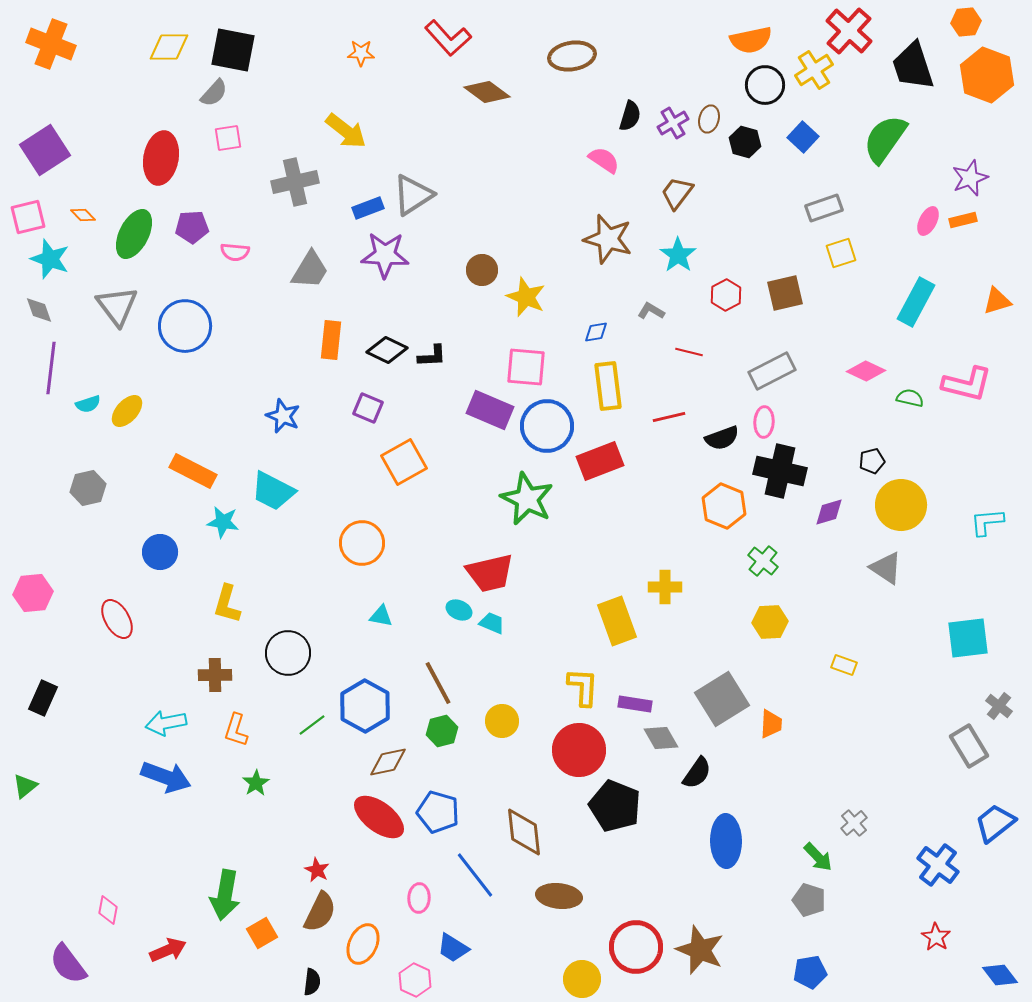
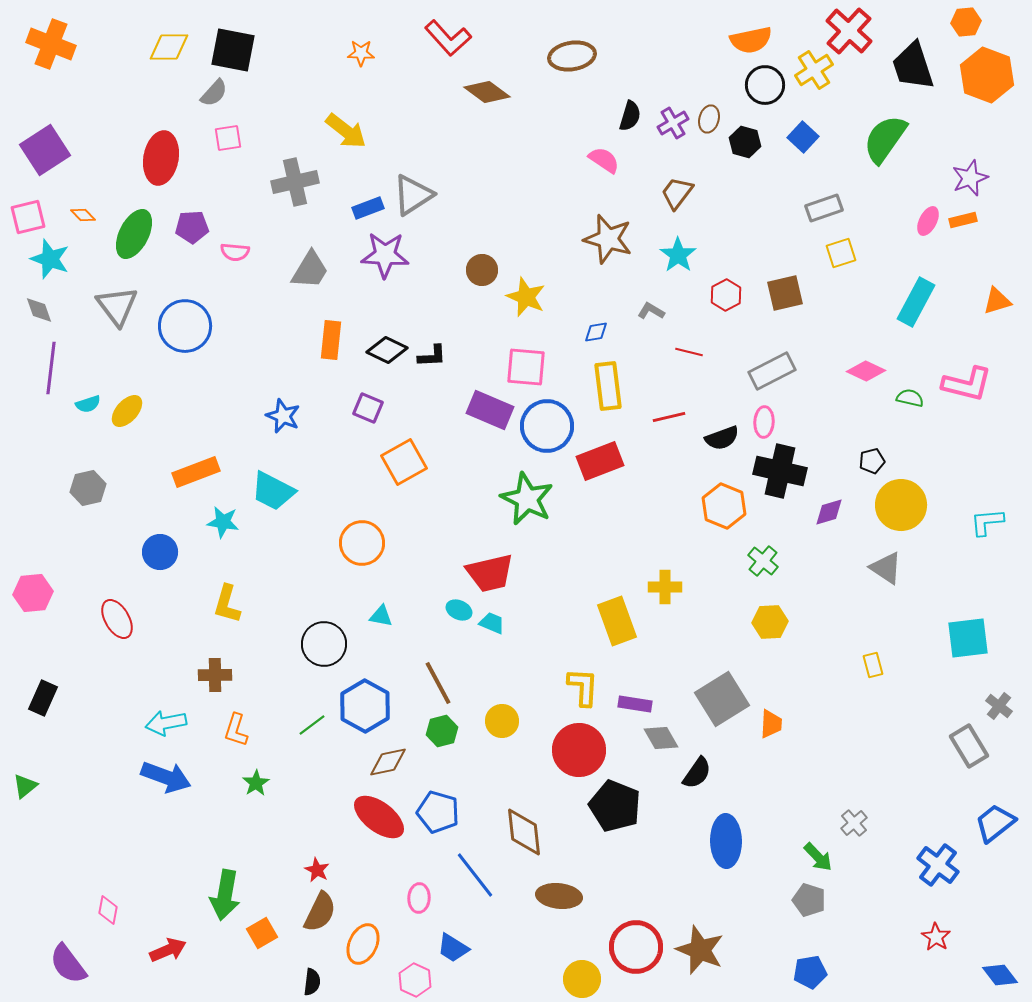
orange rectangle at (193, 471): moved 3 px right, 1 px down; rotated 48 degrees counterclockwise
black circle at (288, 653): moved 36 px right, 9 px up
yellow rectangle at (844, 665): moved 29 px right; rotated 55 degrees clockwise
